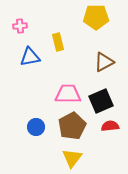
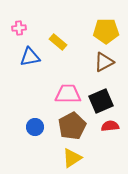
yellow pentagon: moved 10 px right, 14 px down
pink cross: moved 1 px left, 2 px down
yellow rectangle: rotated 36 degrees counterclockwise
blue circle: moved 1 px left
yellow triangle: rotated 20 degrees clockwise
